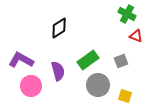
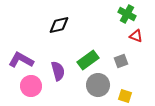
black diamond: moved 3 px up; rotated 20 degrees clockwise
